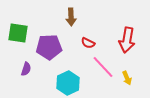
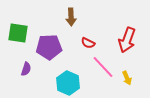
red arrow: rotated 10 degrees clockwise
cyan hexagon: rotated 10 degrees counterclockwise
